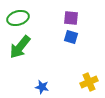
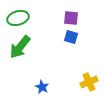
blue star: rotated 16 degrees clockwise
